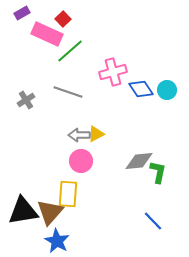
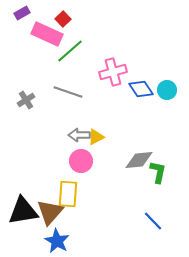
yellow triangle: moved 3 px down
gray diamond: moved 1 px up
